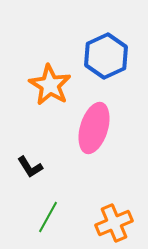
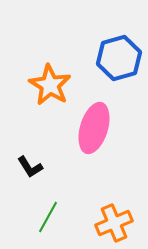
blue hexagon: moved 13 px right, 2 px down; rotated 9 degrees clockwise
